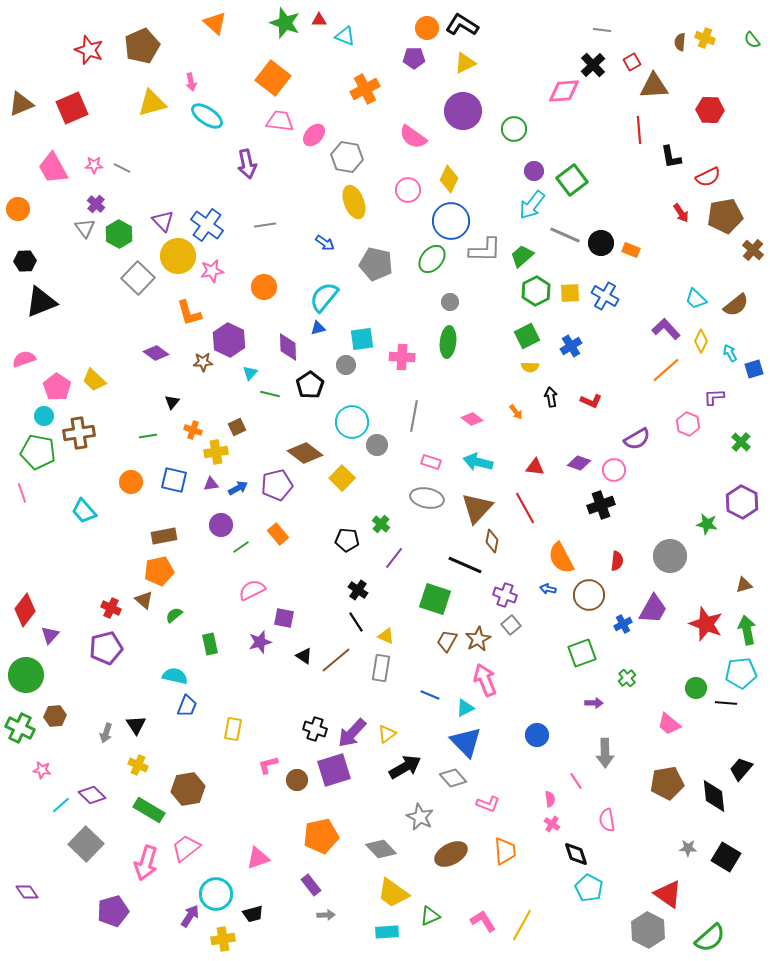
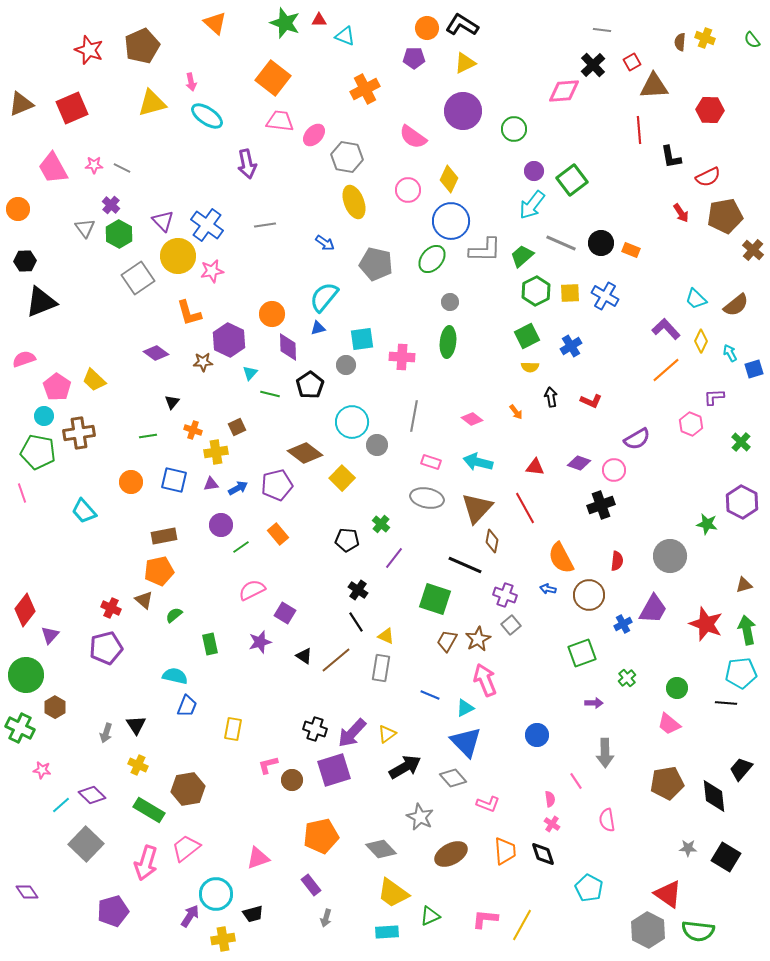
purple cross at (96, 204): moved 15 px right, 1 px down
gray line at (565, 235): moved 4 px left, 8 px down
gray square at (138, 278): rotated 12 degrees clockwise
orange circle at (264, 287): moved 8 px right, 27 px down
pink hexagon at (688, 424): moved 3 px right
purple square at (284, 618): moved 1 px right, 5 px up; rotated 20 degrees clockwise
green circle at (696, 688): moved 19 px left
brown hexagon at (55, 716): moved 9 px up; rotated 25 degrees counterclockwise
brown circle at (297, 780): moved 5 px left
black diamond at (576, 854): moved 33 px left
gray arrow at (326, 915): moved 3 px down; rotated 108 degrees clockwise
pink L-shape at (483, 921): moved 2 px right, 2 px up; rotated 52 degrees counterclockwise
green semicircle at (710, 938): moved 12 px left, 7 px up; rotated 48 degrees clockwise
